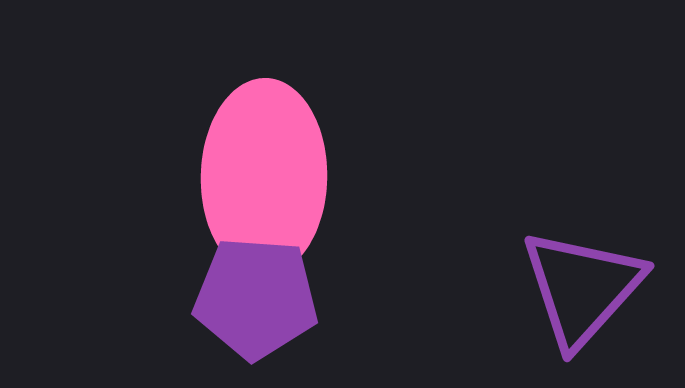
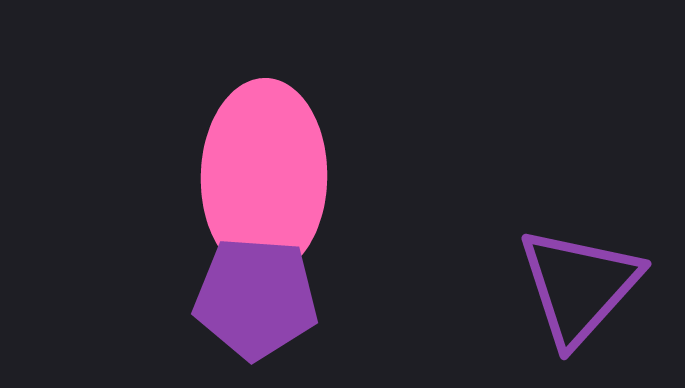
purple triangle: moved 3 px left, 2 px up
